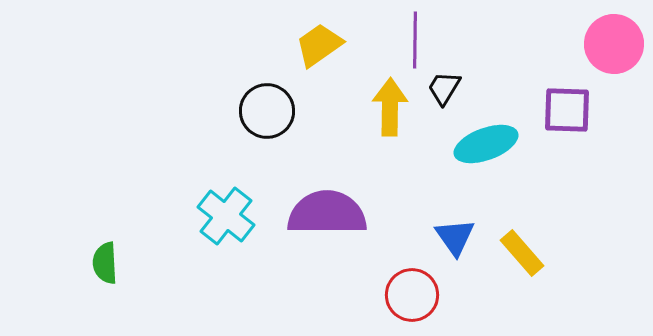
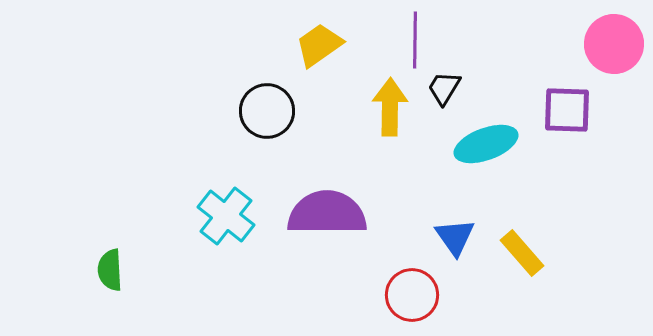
green semicircle: moved 5 px right, 7 px down
